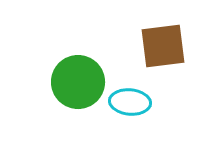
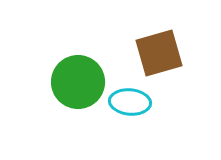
brown square: moved 4 px left, 7 px down; rotated 9 degrees counterclockwise
